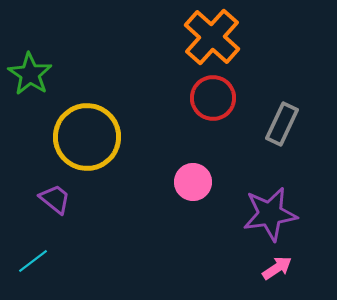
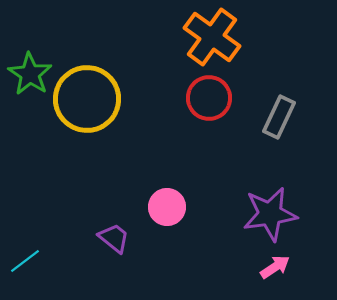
orange cross: rotated 6 degrees counterclockwise
red circle: moved 4 px left
gray rectangle: moved 3 px left, 7 px up
yellow circle: moved 38 px up
pink circle: moved 26 px left, 25 px down
purple trapezoid: moved 59 px right, 39 px down
cyan line: moved 8 px left
pink arrow: moved 2 px left, 1 px up
